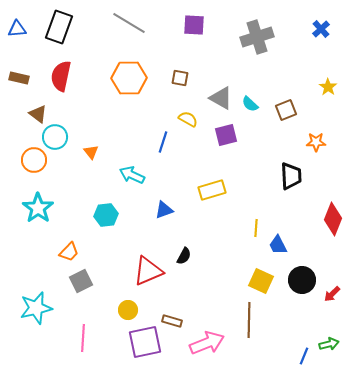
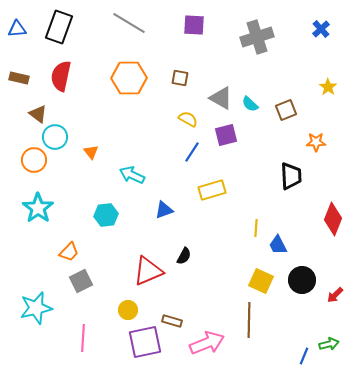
blue line at (163, 142): moved 29 px right, 10 px down; rotated 15 degrees clockwise
red arrow at (332, 294): moved 3 px right, 1 px down
